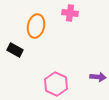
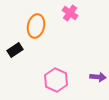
pink cross: rotated 28 degrees clockwise
black rectangle: rotated 63 degrees counterclockwise
pink hexagon: moved 4 px up
